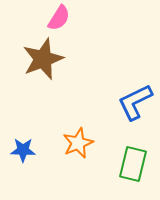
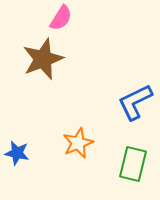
pink semicircle: moved 2 px right
blue star: moved 6 px left, 3 px down; rotated 10 degrees clockwise
